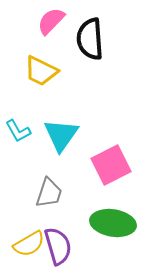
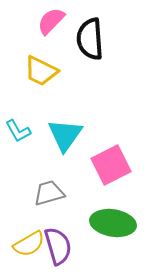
cyan triangle: moved 4 px right
gray trapezoid: rotated 124 degrees counterclockwise
